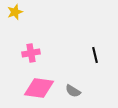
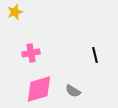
pink diamond: moved 1 px down; rotated 24 degrees counterclockwise
